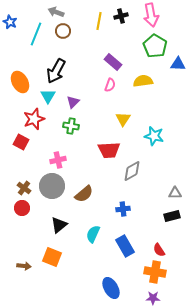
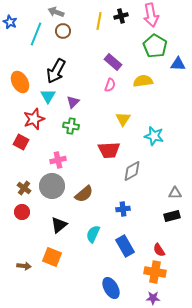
red circle: moved 4 px down
